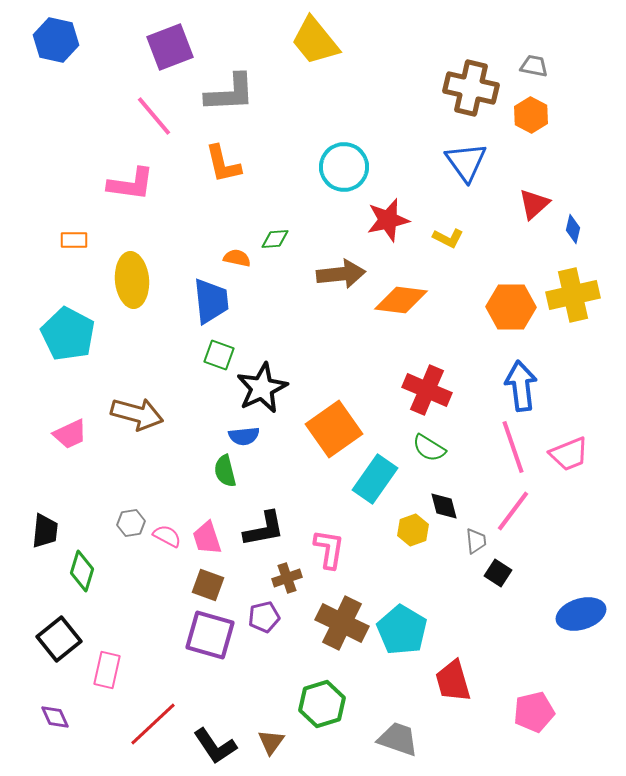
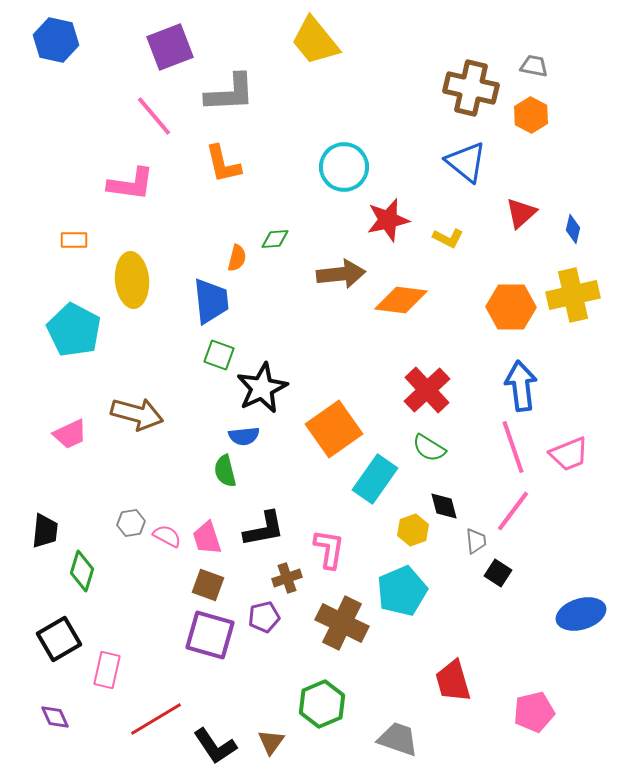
blue triangle at (466, 162): rotated 15 degrees counterclockwise
red triangle at (534, 204): moved 13 px left, 9 px down
orange semicircle at (237, 258): rotated 92 degrees clockwise
cyan pentagon at (68, 334): moved 6 px right, 4 px up
red cross at (427, 390): rotated 24 degrees clockwise
cyan pentagon at (402, 630): moved 39 px up; rotated 18 degrees clockwise
black square at (59, 639): rotated 9 degrees clockwise
green hexagon at (322, 704): rotated 6 degrees counterclockwise
red line at (153, 724): moved 3 px right, 5 px up; rotated 12 degrees clockwise
